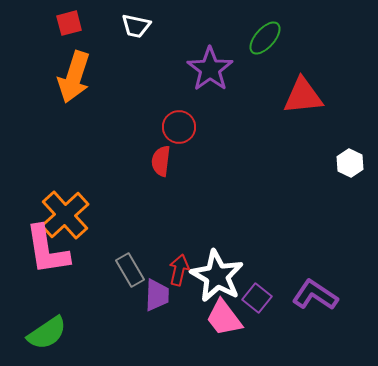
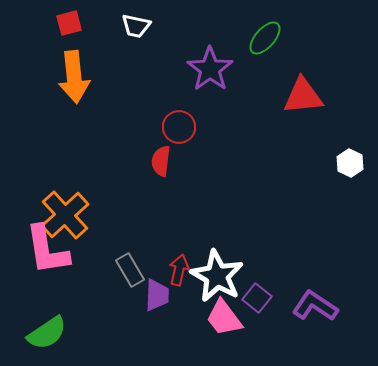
orange arrow: rotated 24 degrees counterclockwise
purple L-shape: moved 11 px down
